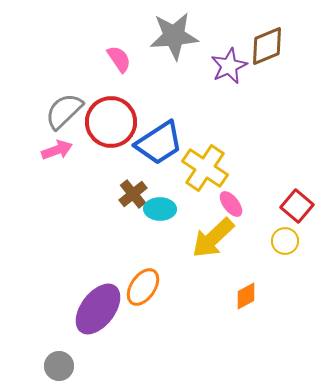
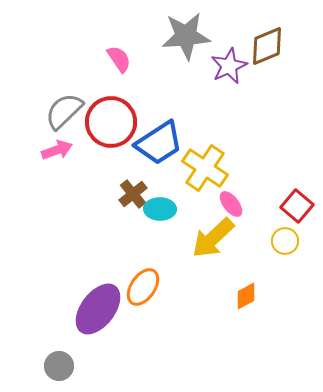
gray star: moved 12 px right
